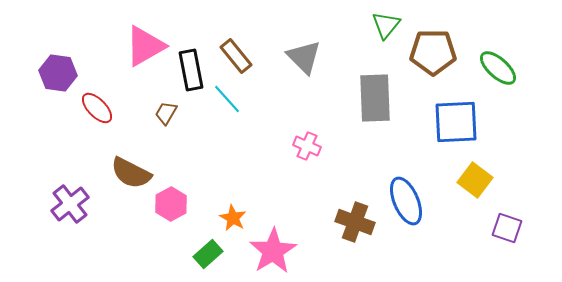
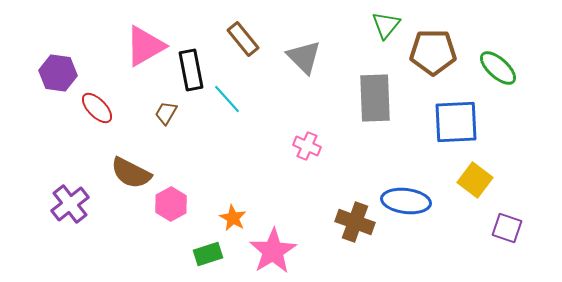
brown rectangle: moved 7 px right, 17 px up
blue ellipse: rotated 60 degrees counterclockwise
green rectangle: rotated 24 degrees clockwise
